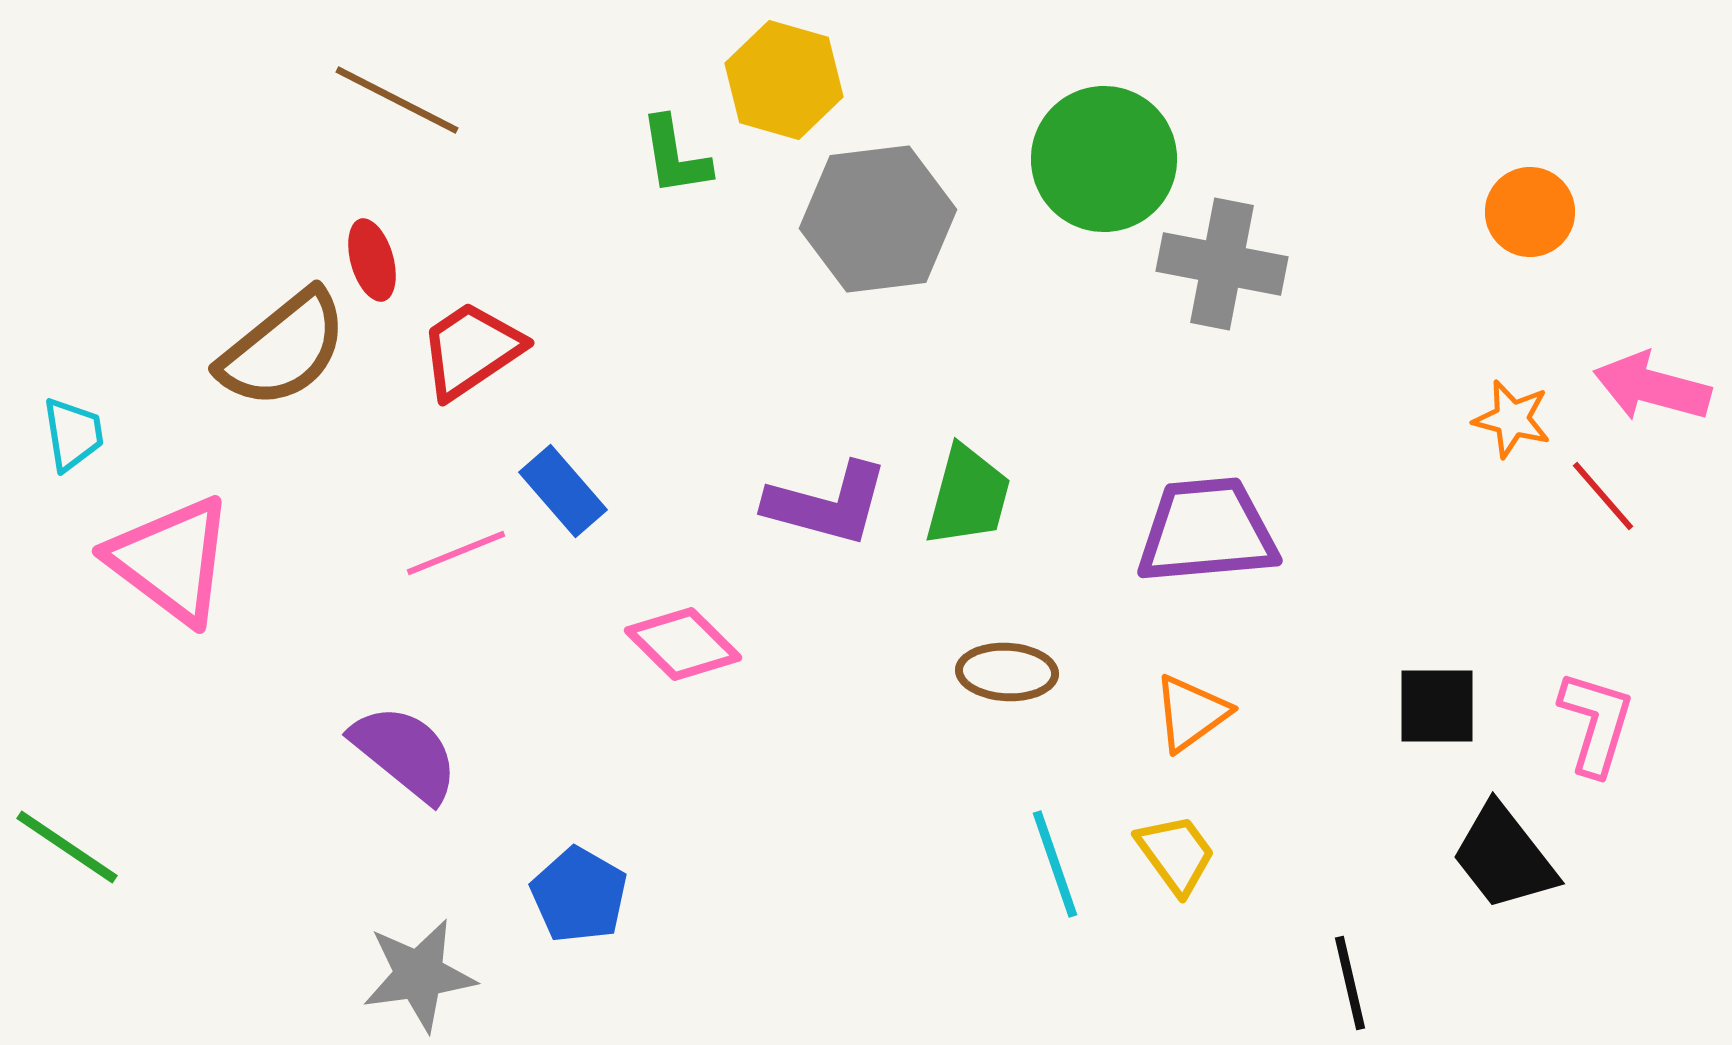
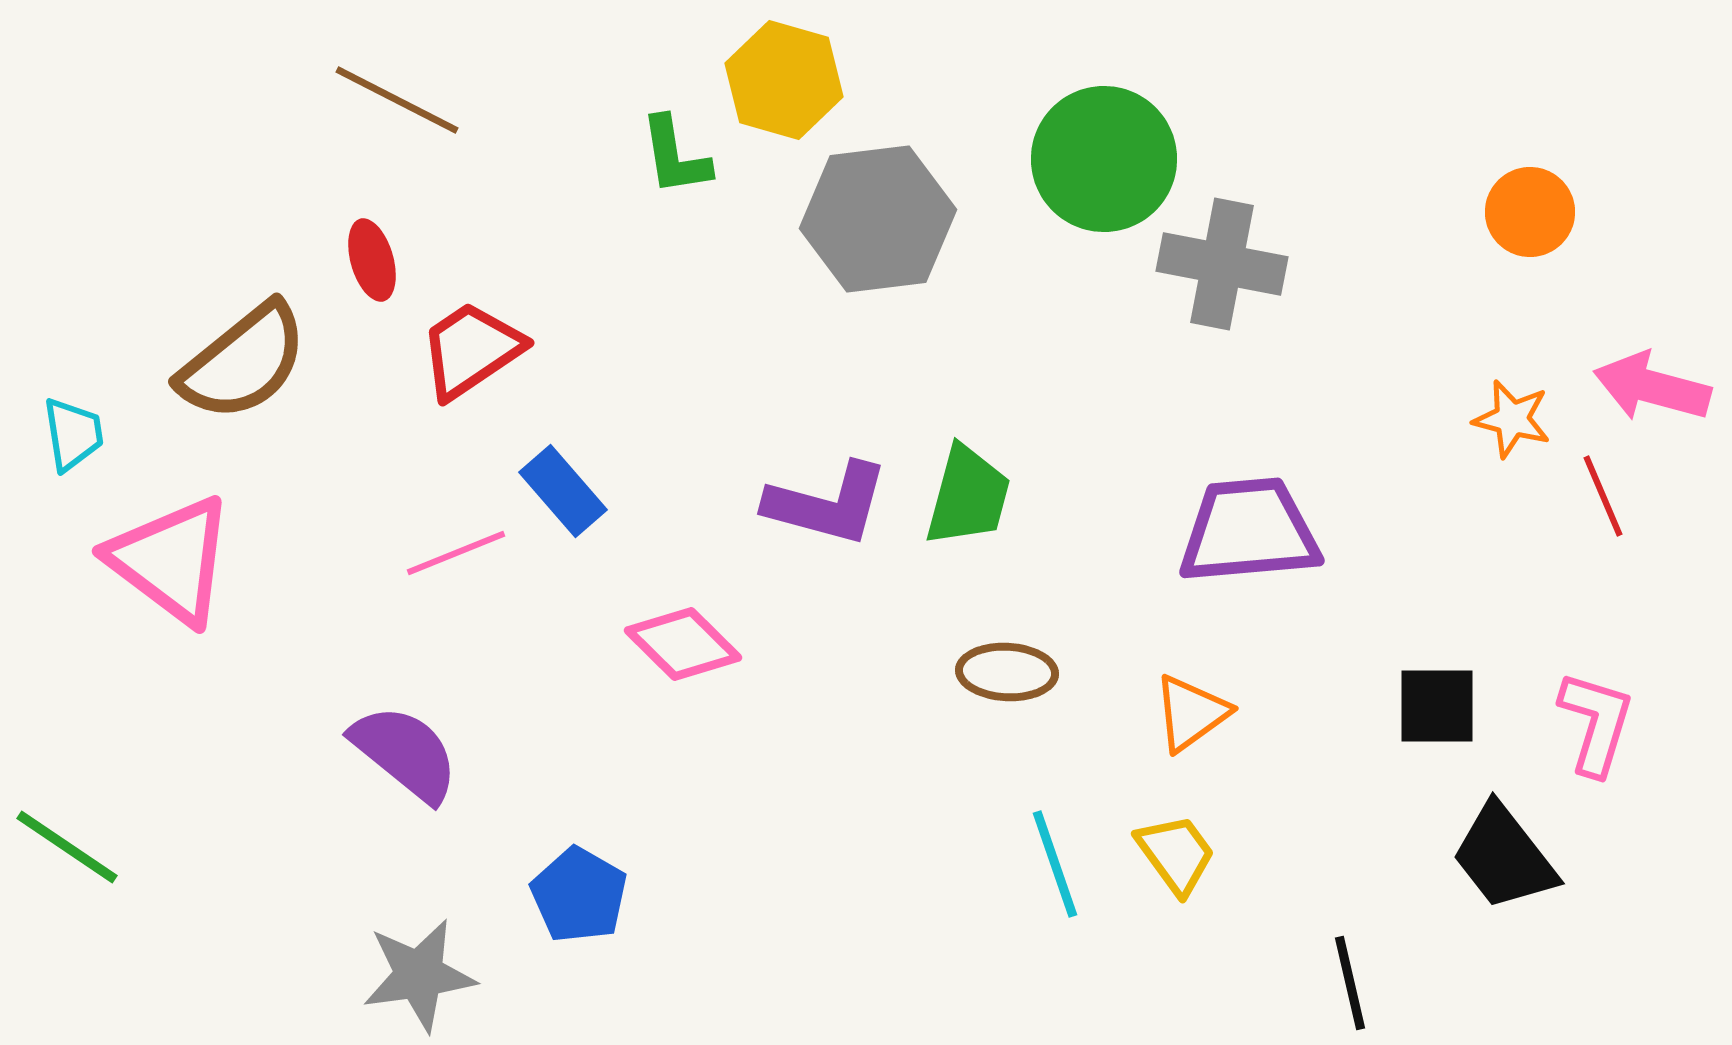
brown semicircle: moved 40 px left, 13 px down
red line: rotated 18 degrees clockwise
purple trapezoid: moved 42 px right
